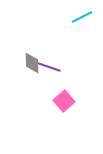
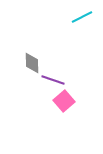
purple line: moved 4 px right, 13 px down
